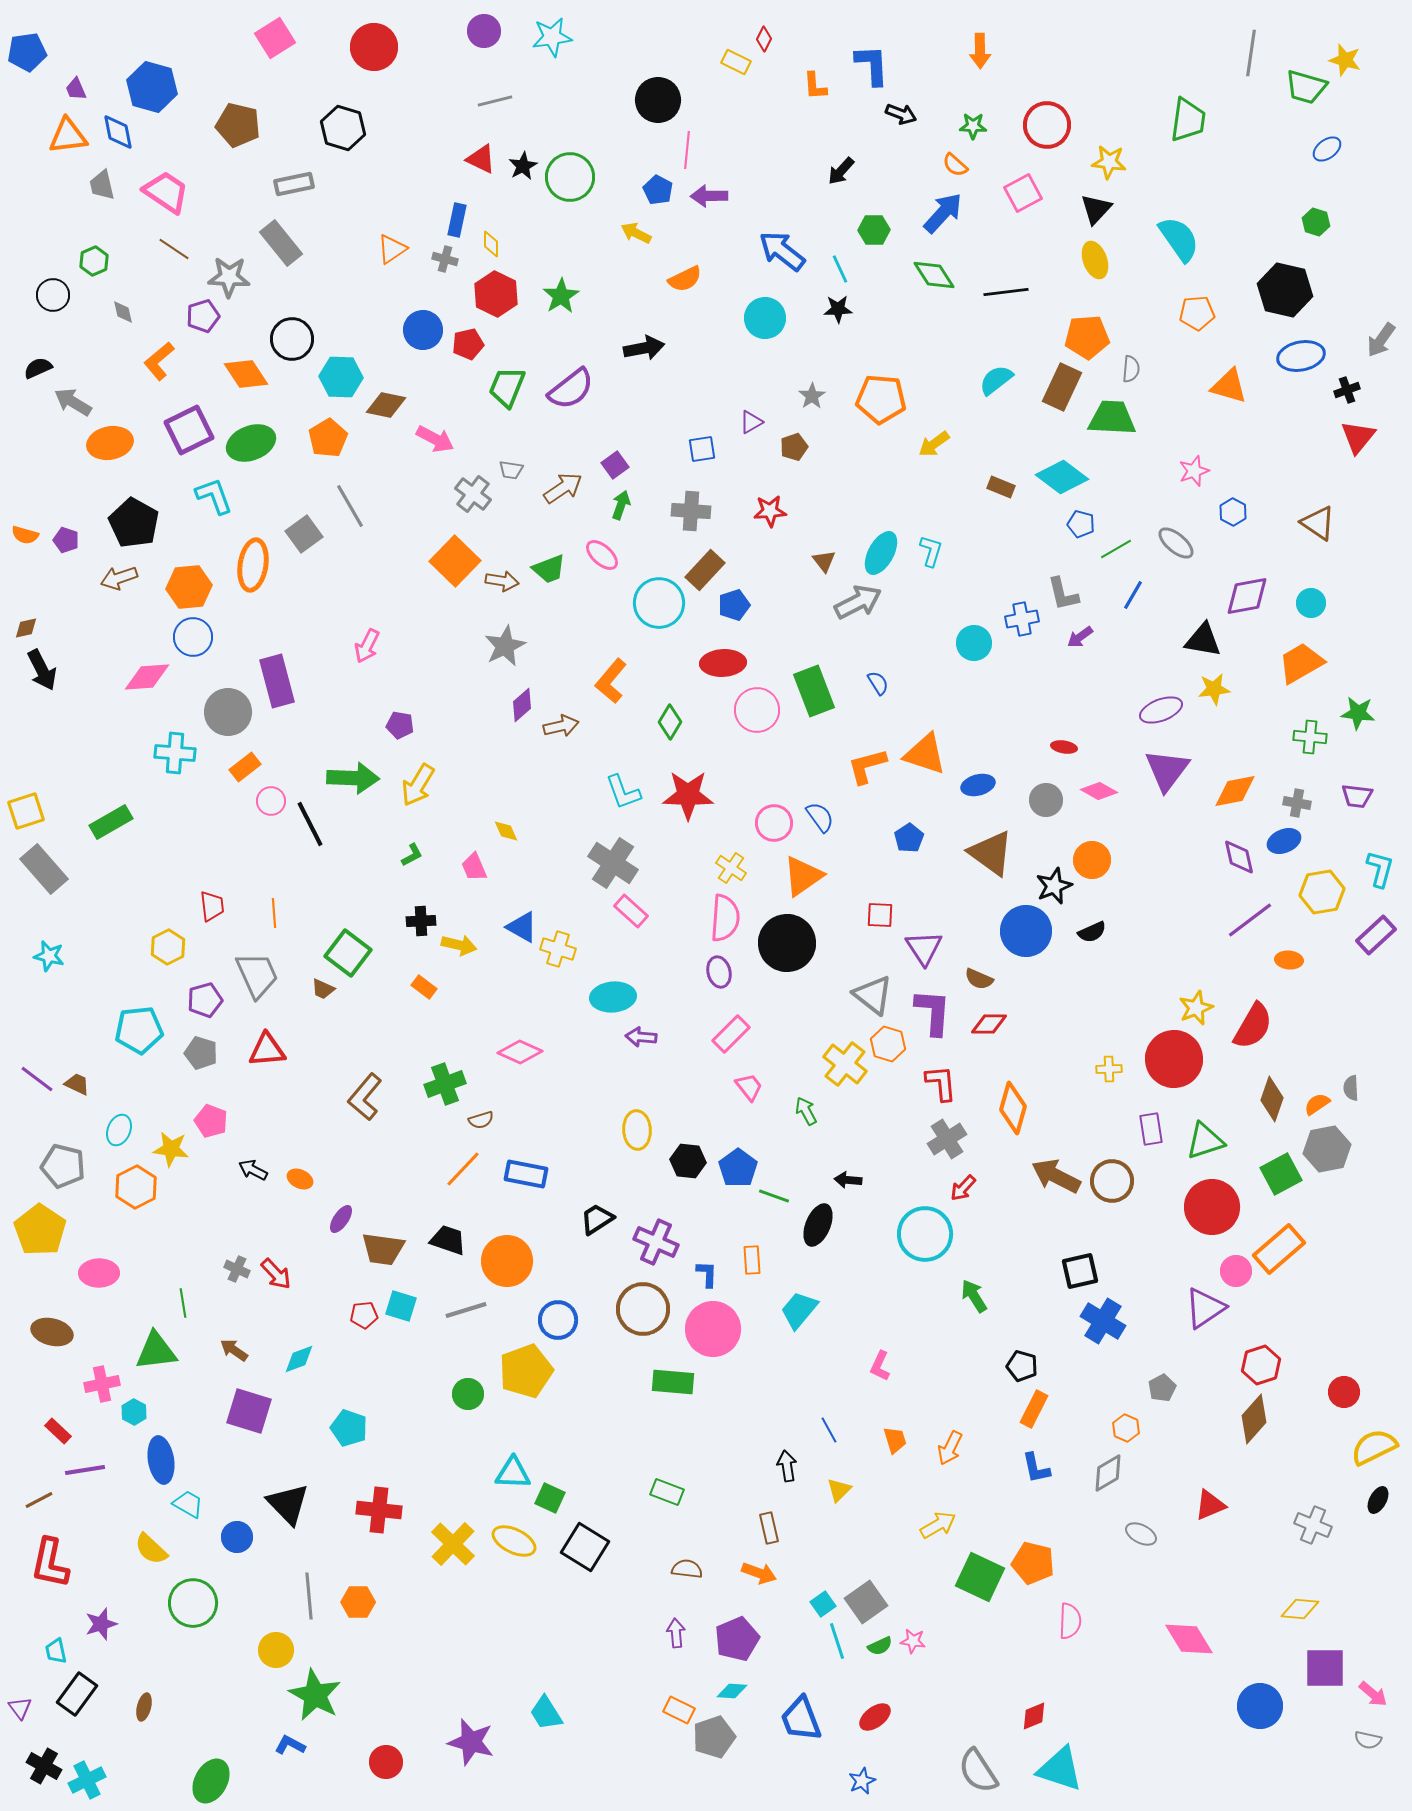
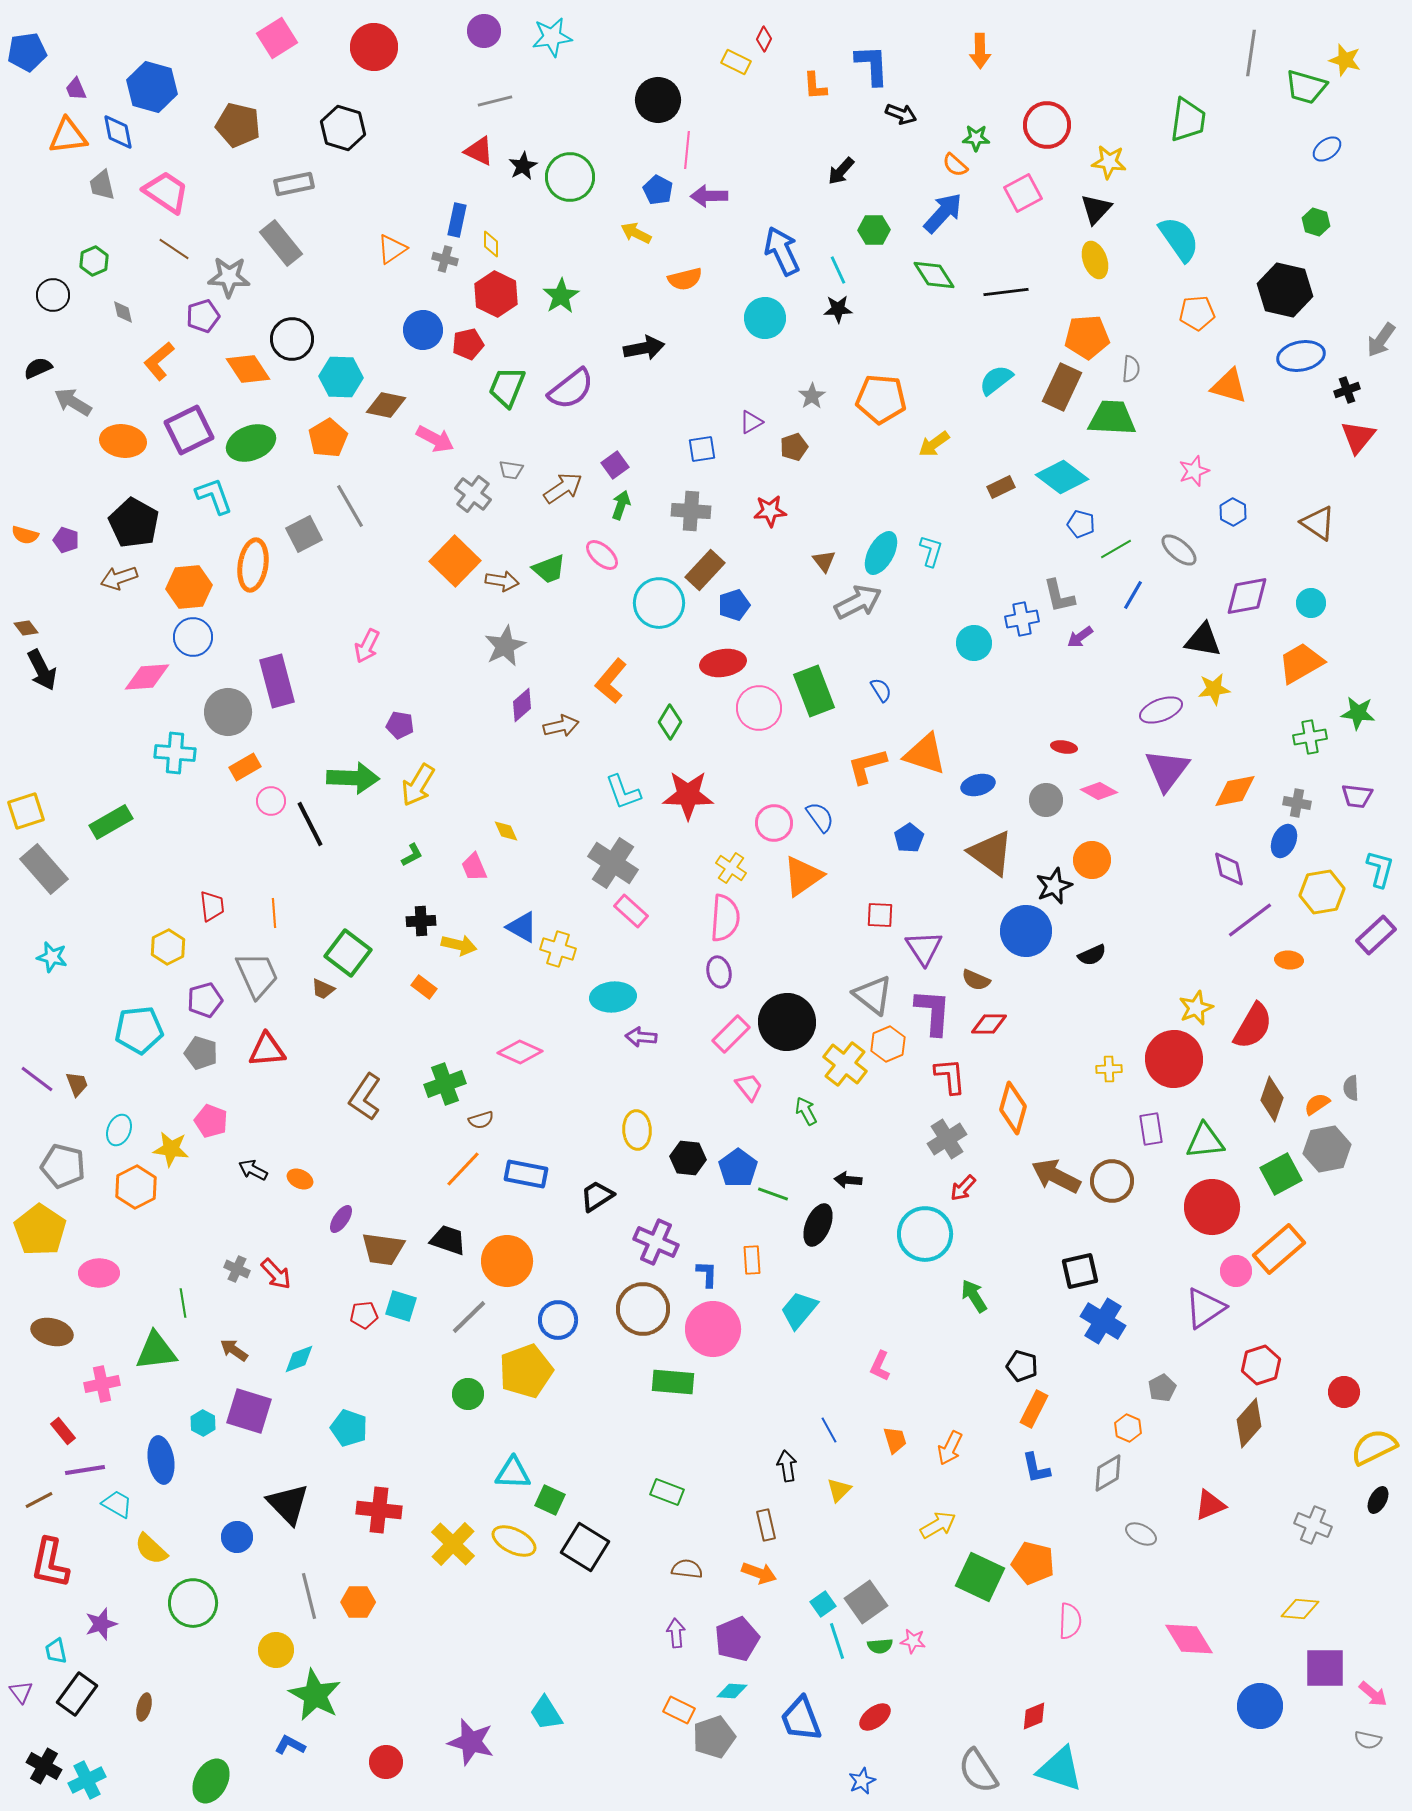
pink square at (275, 38): moved 2 px right
green star at (973, 126): moved 3 px right, 12 px down
red triangle at (481, 159): moved 2 px left, 8 px up
blue arrow at (782, 251): rotated 27 degrees clockwise
cyan line at (840, 269): moved 2 px left, 1 px down
orange semicircle at (685, 279): rotated 12 degrees clockwise
orange diamond at (246, 374): moved 2 px right, 5 px up
orange ellipse at (110, 443): moved 13 px right, 2 px up; rotated 18 degrees clockwise
brown rectangle at (1001, 487): rotated 48 degrees counterclockwise
gray square at (304, 534): rotated 9 degrees clockwise
gray ellipse at (1176, 543): moved 3 px right, 7 px down
gray L-shape at (1063, 594): moved 4 px left, 2 px down
brown diamond at (26, 628): rotated 65 degrees clockwise
red ellipse at (723, 663): rotated 6 degrees counterclockwise
blue semicircle at (878, 683): moved 3 px right, 7 px down
pink circle at (757, 710): moved 2 px right, 2 px up
green cross at (1310, 737): rotated 16 degrees counterclockwise
orange rectangle at (245, 767): rotated 8 degrees clockwise
blue ellipse at (1284, 841): rotated 44 degrees counterclockwise
purple diamond at (1239, 857): moved 10 px left, 12 px down
black semicircle at (1092, 932): moved 23 px down
black circle at (787, 943): moved 79 px down
cyan star at (49, 956): moved 3 px right, 1 px down
brown semicircle at (979, 979): moved 3 px left, 1 px down
orange hexagon at (888, 1044): rotated 20 degrees clockwise
red L-shape at (941, 1083): moved 9 px right, 7 px up
brown trapezoid at (77, 1084): rotated 44 degrees clockwise
brown L-shape at (365, 1097): rotated 6 degrees counterclockwise
green triangle at (1205, 1141): rotated 12 degrees clockwise
black hexagon at (688, 1161): moved 3 px up
green line at (774, 1196): moved 1 px left, 2 px up
black trapezoid at (597, 1219): moved 23 px up
gray line at (466, 1310): moved 3 px right, 7 px down; rotated 27 degrees counterclockwise
cyan hexagon at (134, 1412): moved 69 px right, 11 px down
brown diamond at (1254, 1419): moved 5 px left, 4 px down
orange hexagon at (1126, 1428): moved 2 px right
red rectangle at (58, 1431): moved 5 px right; rotated 8 degrees clockwise
green square at (550, 1498): moved 2 px down
cyan trapezoid at (188, 1504): moved 71 px left
brown rectangle at (769, 1528): moved 3 px left, 3 px up
gray line at (309, 1596): rotated 9 degrees counterclockwise
green semicircle at (880, 1646): rotated 20 degrees clockwise
purple triangle at (20, 1708): moved 1 px right, 16 px up
